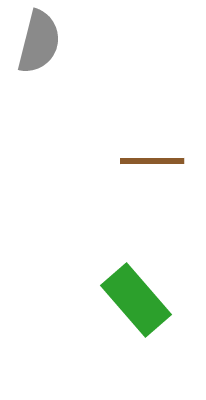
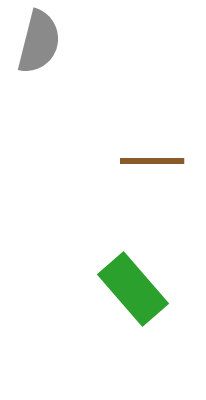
green rectangle: moved 3 px left, 11 px up
